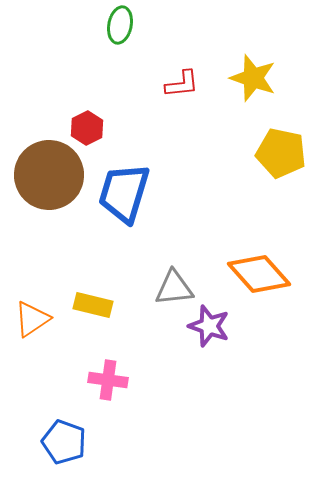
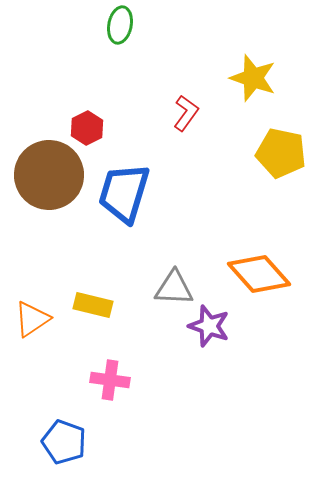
red L-shape: moved 4 px right, 29 px down; rotated 48 degrees counterclockwise
gray triangle: rotated 9 degrees clockwise
pink cross: moved 2 px right
